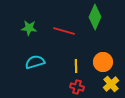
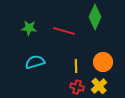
yellow cross: moved 12 px left, 2 px down
